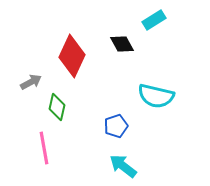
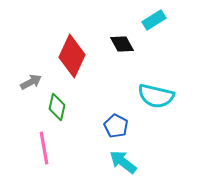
blue pentagon: rotated 25 degrees counterclockwise
cyan arrow: moved 4 px up
